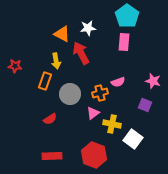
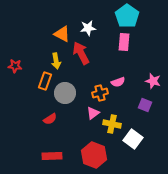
gray circle: moved 5 px left, 1 px up
